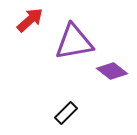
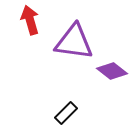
red arrow: rotated 64 degrees counterclockwise
purple triangle: rotated 18 degrees clockwise
